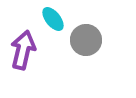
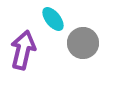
gray circle: moved 3 px left, 3 px down
